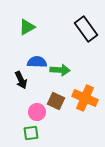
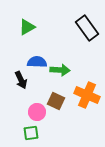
black rectangle: moved 1 px right, 1 px up
orange cross: moved 2 px right, 3 px up
